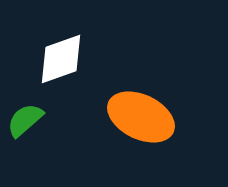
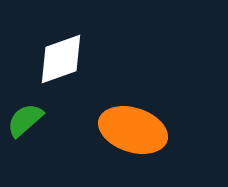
orange ellipse: moved 8 px left, 13 px down; rotated 8 degrees counterclockwise
